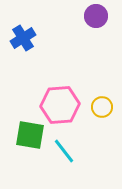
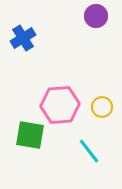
cyan line: moved 25 px right
